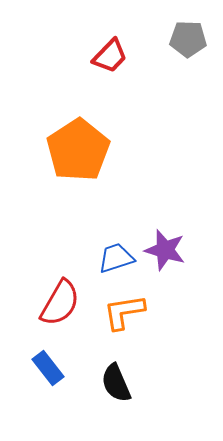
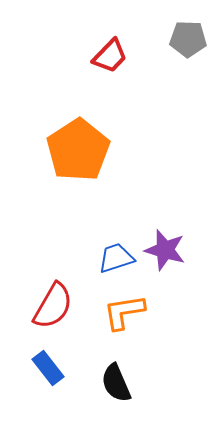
red semicircle: moved 7 px left, 3 px down
